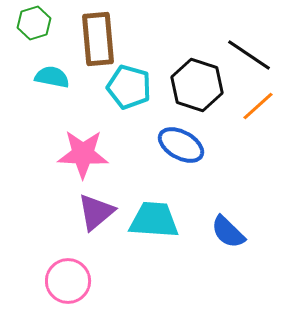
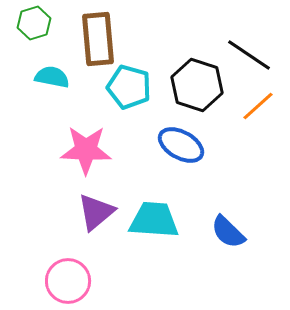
pink star: moved 3 px right, 4 px up
